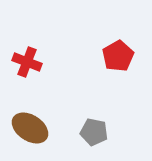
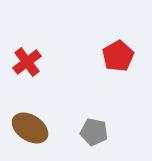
red cross: rotated 32 degrees clockwise
